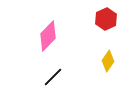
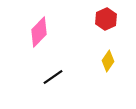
pink diamond: moved 9 px left, 4 px up
black line: rotated 10 degrees clockwise
